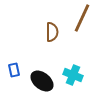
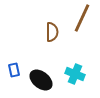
cyan cross: moved 2 px right, 1 px up
black ellipse: moved 1 px left, 1 px up
